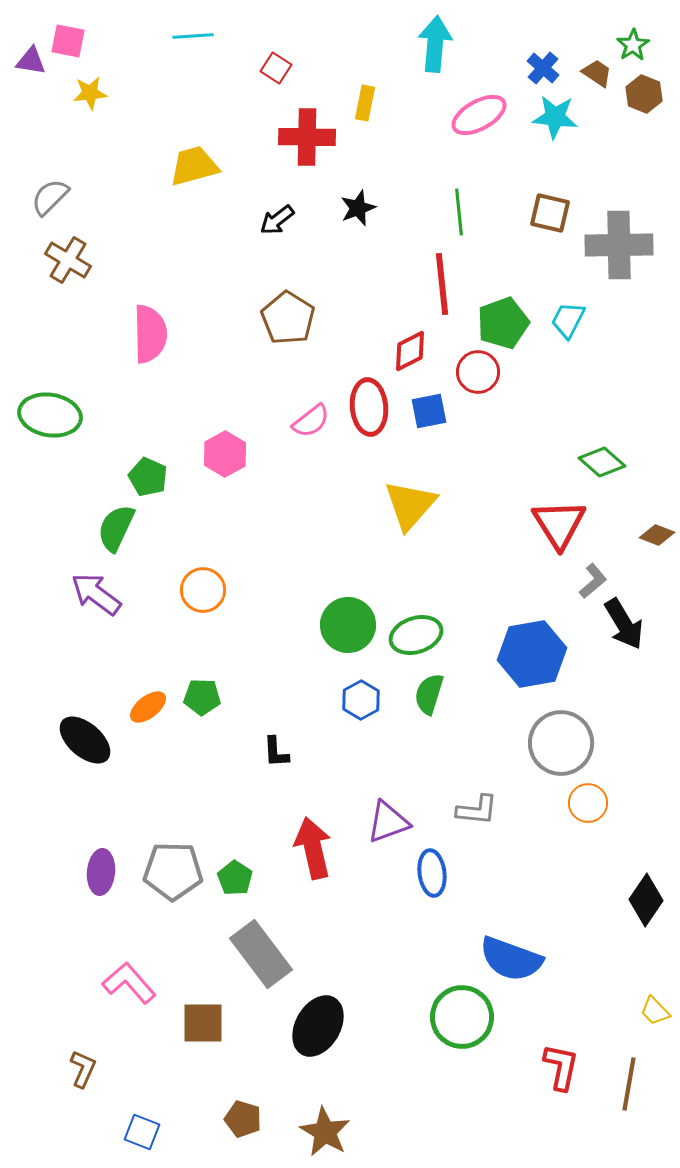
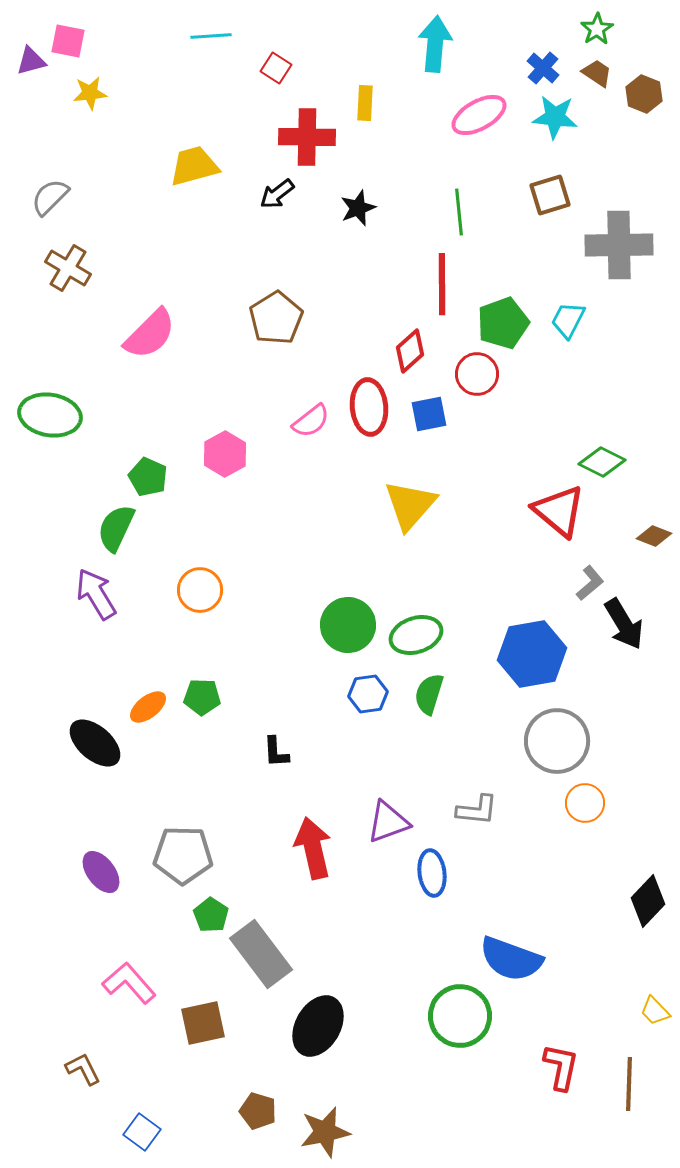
cyan line at (193, 36): moved 18 px right
green star at (633, 45): moved 36 px left, 16 px up
purple triangle at (31, 61): rotated 24 degrees counterclockwise
yellow rectangle at (365, 103): rotated 8 degrees counterclockwise
brown square at (550, 213): moved 18 px up; rotated 30 degrees counterclockwise
black arrow at (277, 220): moved 26 px up
brown cross at (68, 260): moved 8 px down
red line at (442, 284): rotated 6 degrees clockwise
brown pentagon at (288, 318): moved 12 px left; rotated 8 degrees clockwise
pink semicircle at (150, 334): rotated 46 degrees clockwise
red diamond at (410, 351): rotated 15 degrees counterclockwise
red circle at (478, 372): moved 1 px left, 2 px down
blue square at (429, 411): moved 3 px down
green diamond at (602, 462): rotated 15 degrees counterclockwise
red triangle at (559, 524): moved 13 px up; rotated 18 degrees counterclockwise
brown diamond at (657, 535): moved 3 px left, 1 px down
gray L-shape at (593, 581): moved 3 px left, 2 px down
orange circle at (203, 590): moved 3 px left
purple arrow at (96, 594): rotated 22 degrees clockwise
blue hexagon at (361, 700): moved 7 px right, 6 px up; rotated 21 degrees clockwise
black ellipse at (85, 740): moved 10 px right, 3 px down
gray circle at (561, 743): moved 4 px left, 2 px up
orange circle at (588, 803): moved 3 px left
gray pentagon at (173, 871): moved 10 px right, 16 px up
purple ellipse at (101, 872): rotated 42 degrees counterclockwise
green pentagon at (235, 878): moved 24 px left, 37 px down
black diamond at (646, 900): moved 2 px right, 1 px down; rotated 9 degrees clockwise
green circle at (462, 1017): moved 2 px left, 1 px up
brown square at (203, 1023): rotated 12 degrees counterclockwise
brown L-shape at (83, 1069): rotated 51 degrees counterclockwise
brown line at (629, 1084): rotated 8 degrees counterclockwise
brown pentagon at (243, 1119): moved 15 px right, 8 px up
blue square at (142, 1132): rotated 15 degrees clockwise
brown star at (325, 1132): rotated 30 degrees clockwise
